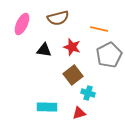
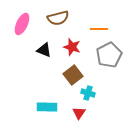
orange line: rotated 12 degrees counterclockwise
black triangle: rotated 14 degrees clockwise
red triangle: rotated 40 degrees counterclockwise
